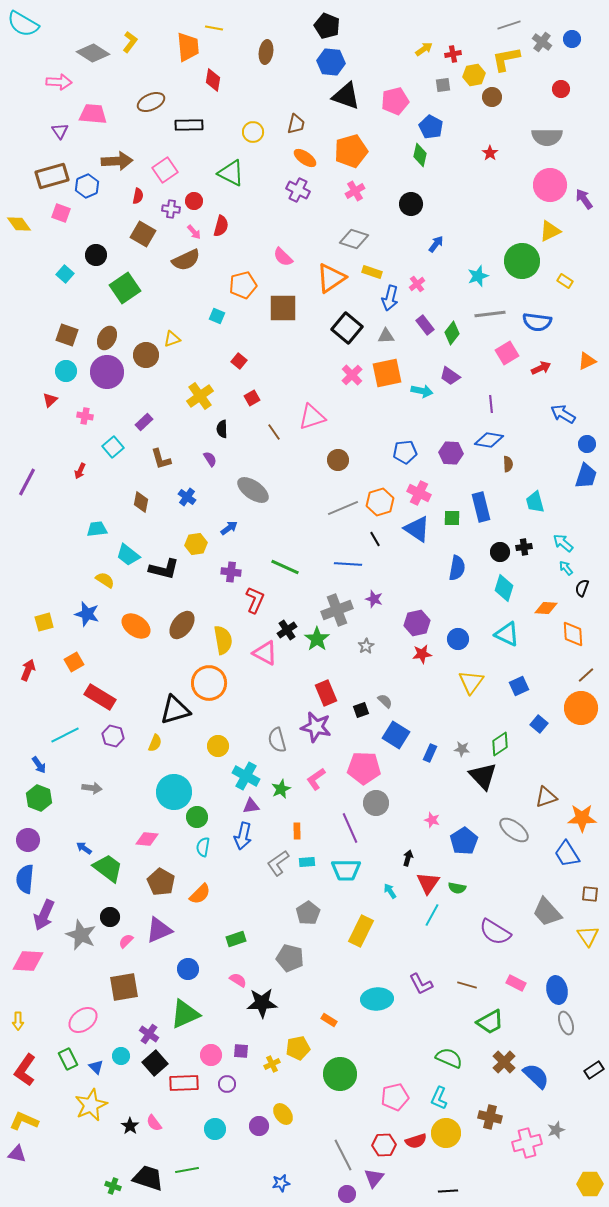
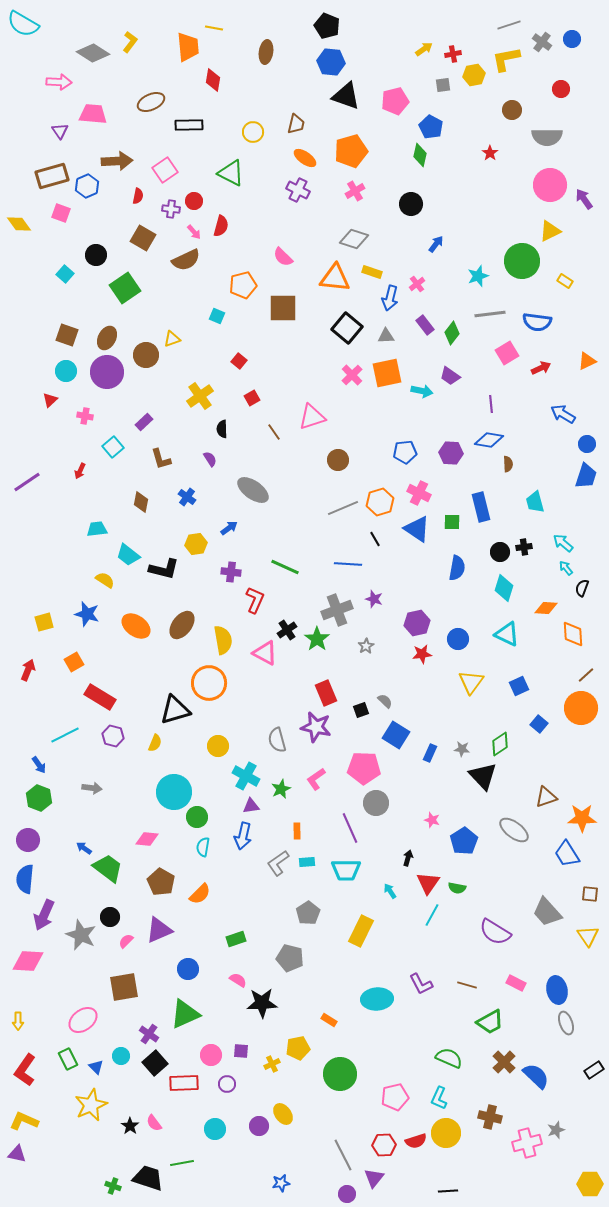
brown circle at (492, 97): moved 20 px right, 13 px down
brown square at (143, 234): moved 4 px down
orange triangle at (331, 278): moved 4 px right; rotated 40 degrees clockwise
purple line at (27, 482): rotated 28 degrees clockwise
green square at (452, 518): moved 4 px down
green line at (187, 1170): moved 5 px left, 7 px up
